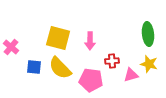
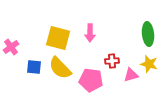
pink arrow: moved 8 px up
pink cross: rotated 14 degrees clockwise
